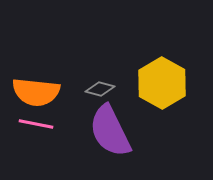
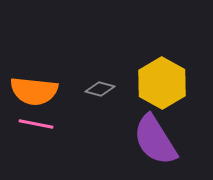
orange semicircle: moved 2 px left, 1 px up
purple semicircle: moved 45 px right, 9 px down; rotated 6 degrees counterclockwise
